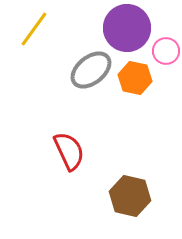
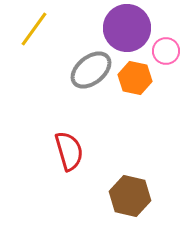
red semicircle: rotated 9 degrees clockwise
